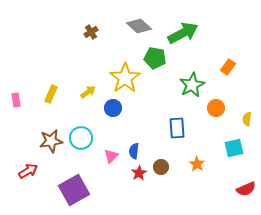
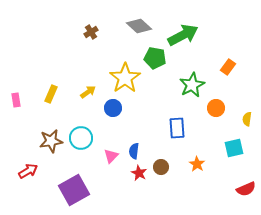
green arrow: moved 2 px down
red star: rotated 14 degrees counterclockwise
